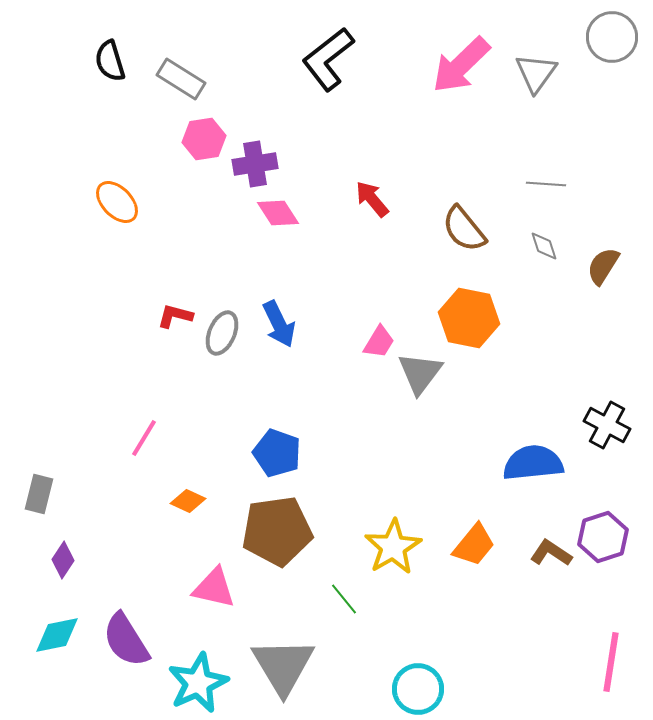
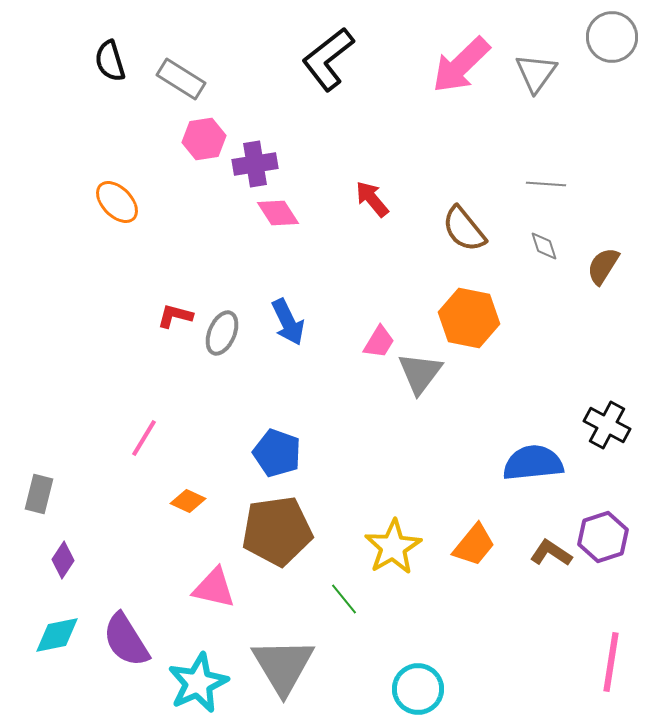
blue arrow at (279, 324): moved 9 px right, 2 px up
